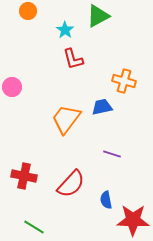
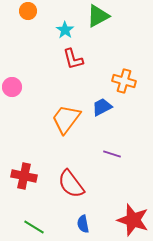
blue trapezoid: rotated 15 degrees counterclockwise
red semicircle: rotated 100 degrees clockwise
blue semicircle: moved 23 px left, 24 px down
red star: rotated 16 degrees clockwise
